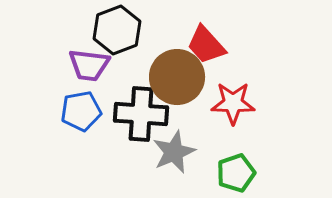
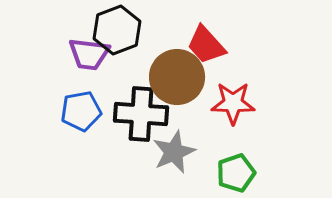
purple trapezoid: moved 11 px up
